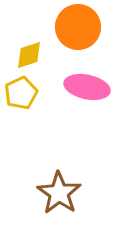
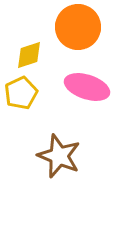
pink ellipse: rotated 6 degrees clockwise
brown star: moved 37 px up; rotated 12 degrees counterclockwise
